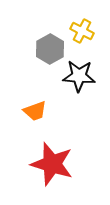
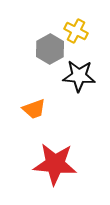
yellow cross: moved 6 px left
orange trapezoid: moved 1 px left, 2 px up
red star: moved 3 px right; rotated 12 degrees counterclockwise
